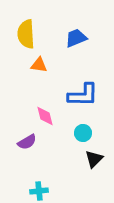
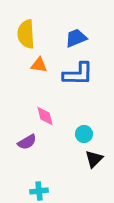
blue L-shape: moved 5 px left, 21 px up
cyan circle: moved 1 px right, 1 px down
